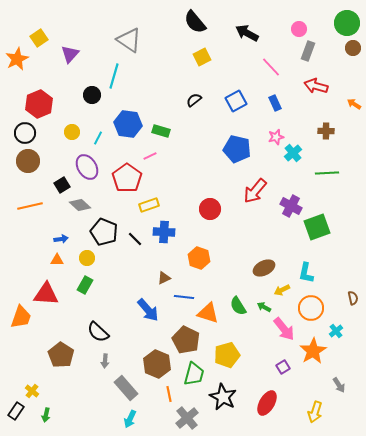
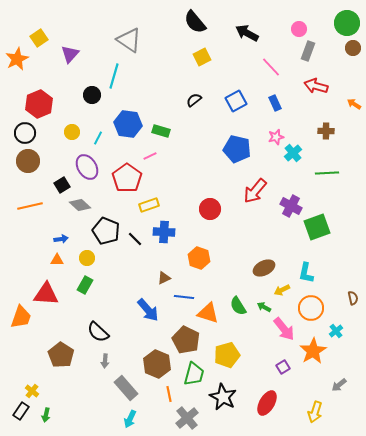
black pentagon at (104, 232): moved 2 px right, 1 px up
gray arrow at (339, 385): rotated 84 degrees clockwise
black rectangle at (16, 411): moved 5 px right
